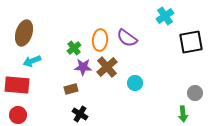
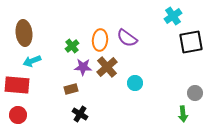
cyan cross: moved 8 px right
brown ellipse: rotated 25 degrees counterclockwise
green cross: moved 2 px left, 2 px up
